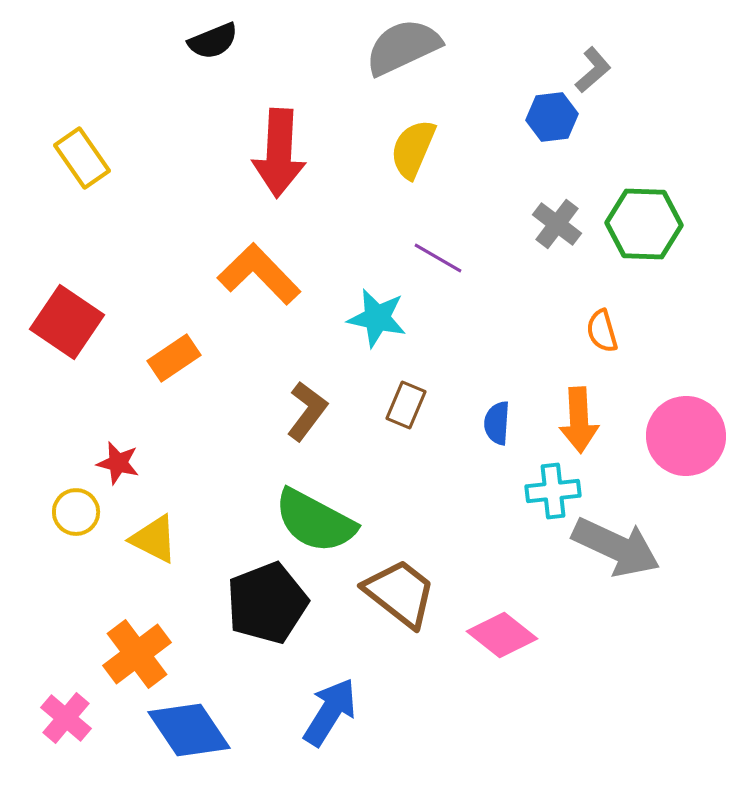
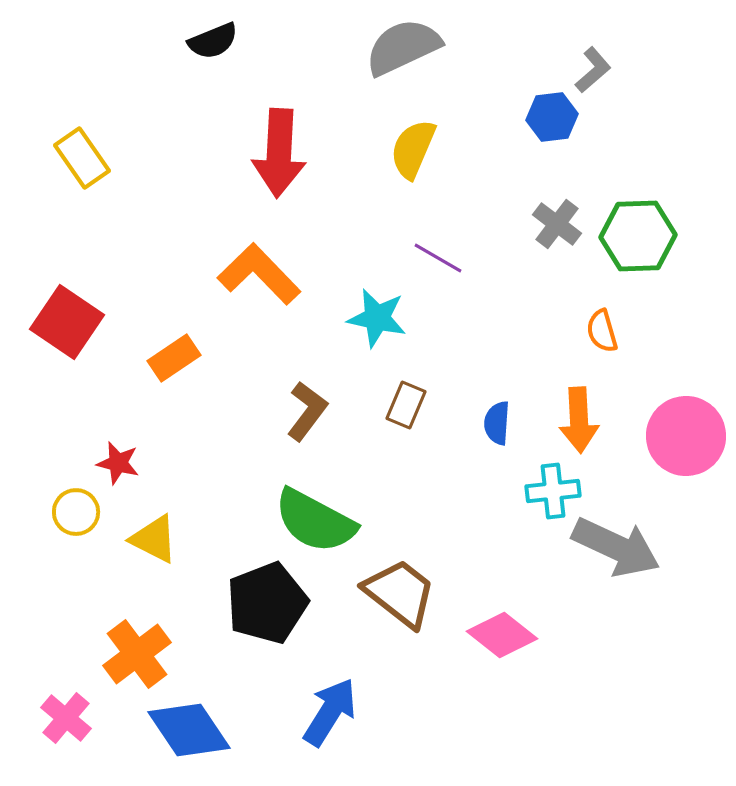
green hexagon: moved 6 px left, 12 px down; rotated 4 degrees counterclockwise
